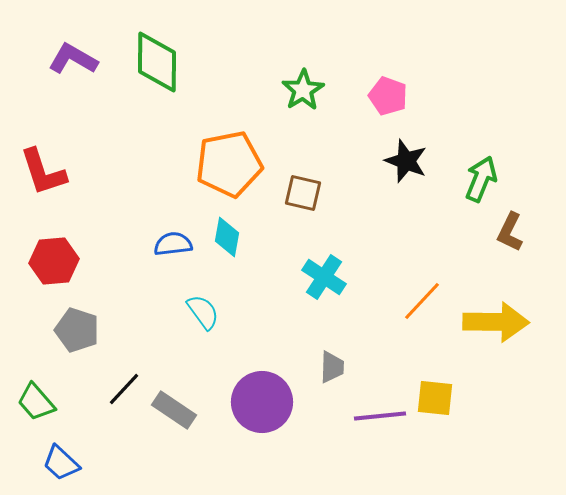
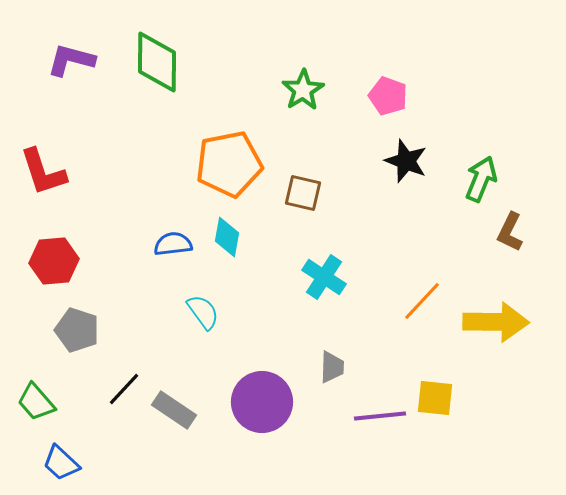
purple L-shape: moved 2 px left, 1 px down; rotated 15 degrees counterclockwise
